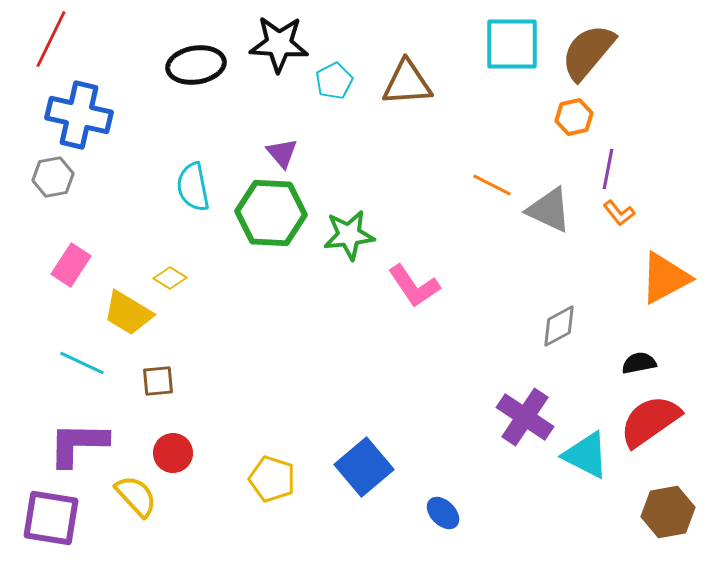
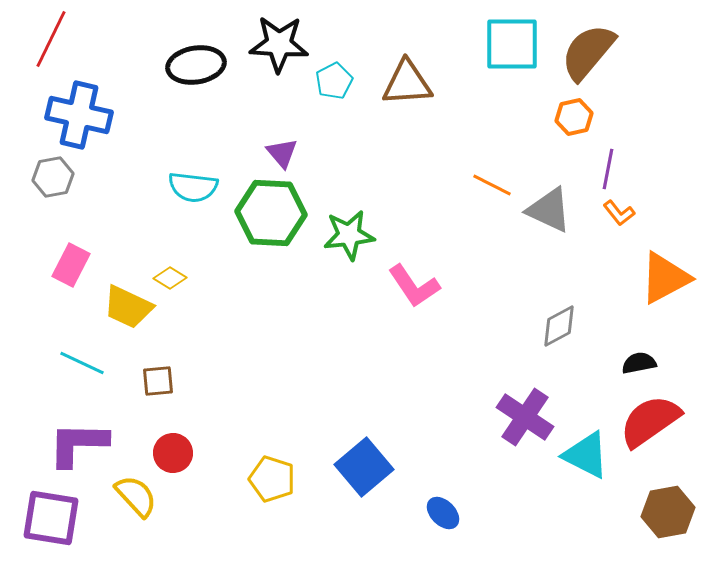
cyan semicircle: rotated 72 degrees counterclockwise
pink rectangle: rotated 6 degrees counterclockwise
yellow trapezoid: moved 6 px up; rotated 6 degrees counterclockwise
